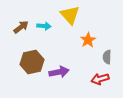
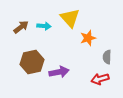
yellow triangle: moved 3 px down
orange star: moved 2 px up; rotated 14 degrees clockwise
